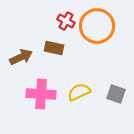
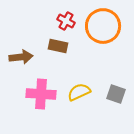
orange circle: moved 6 px right
brown rectangle: moved 4 px right, 2 px up
brown arrow: rotated 20 degrees clockwise
